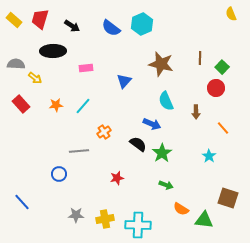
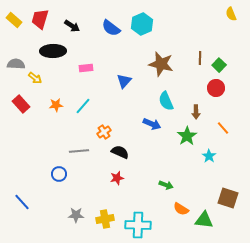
green square: moved 3 px left, 2 px up
black semicircle: moved 18 px left, 8 px down; rotated 12 degrees counterclockwise
green star: moved 25 px right, 17 px up
